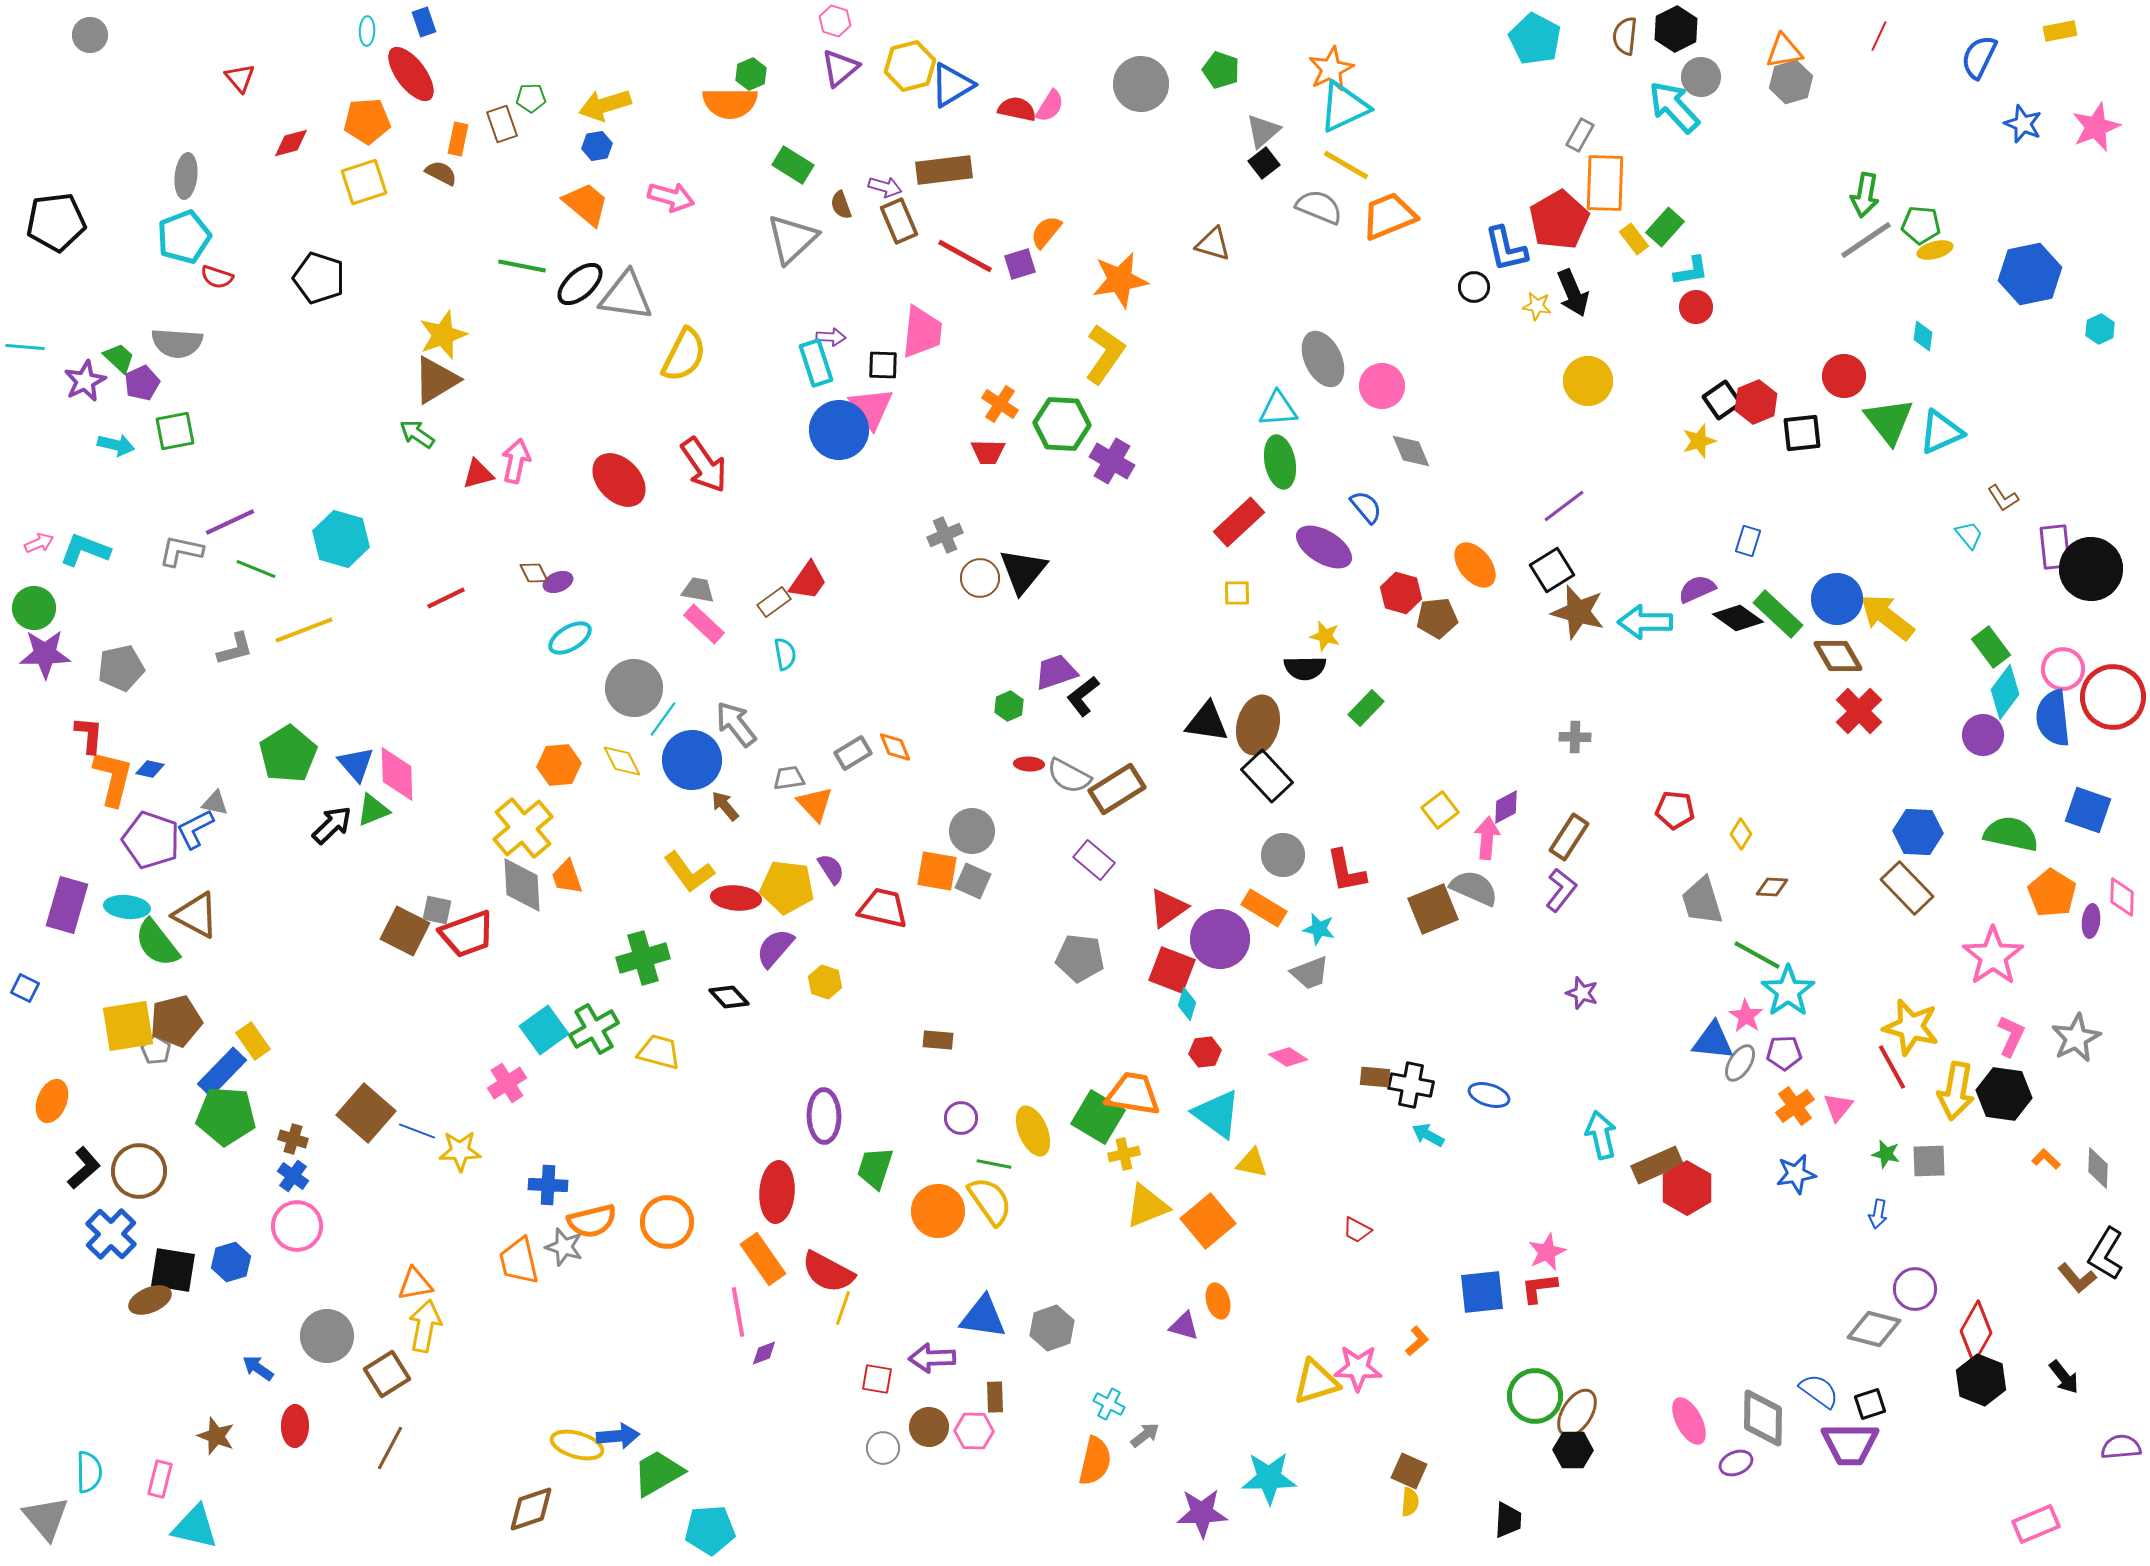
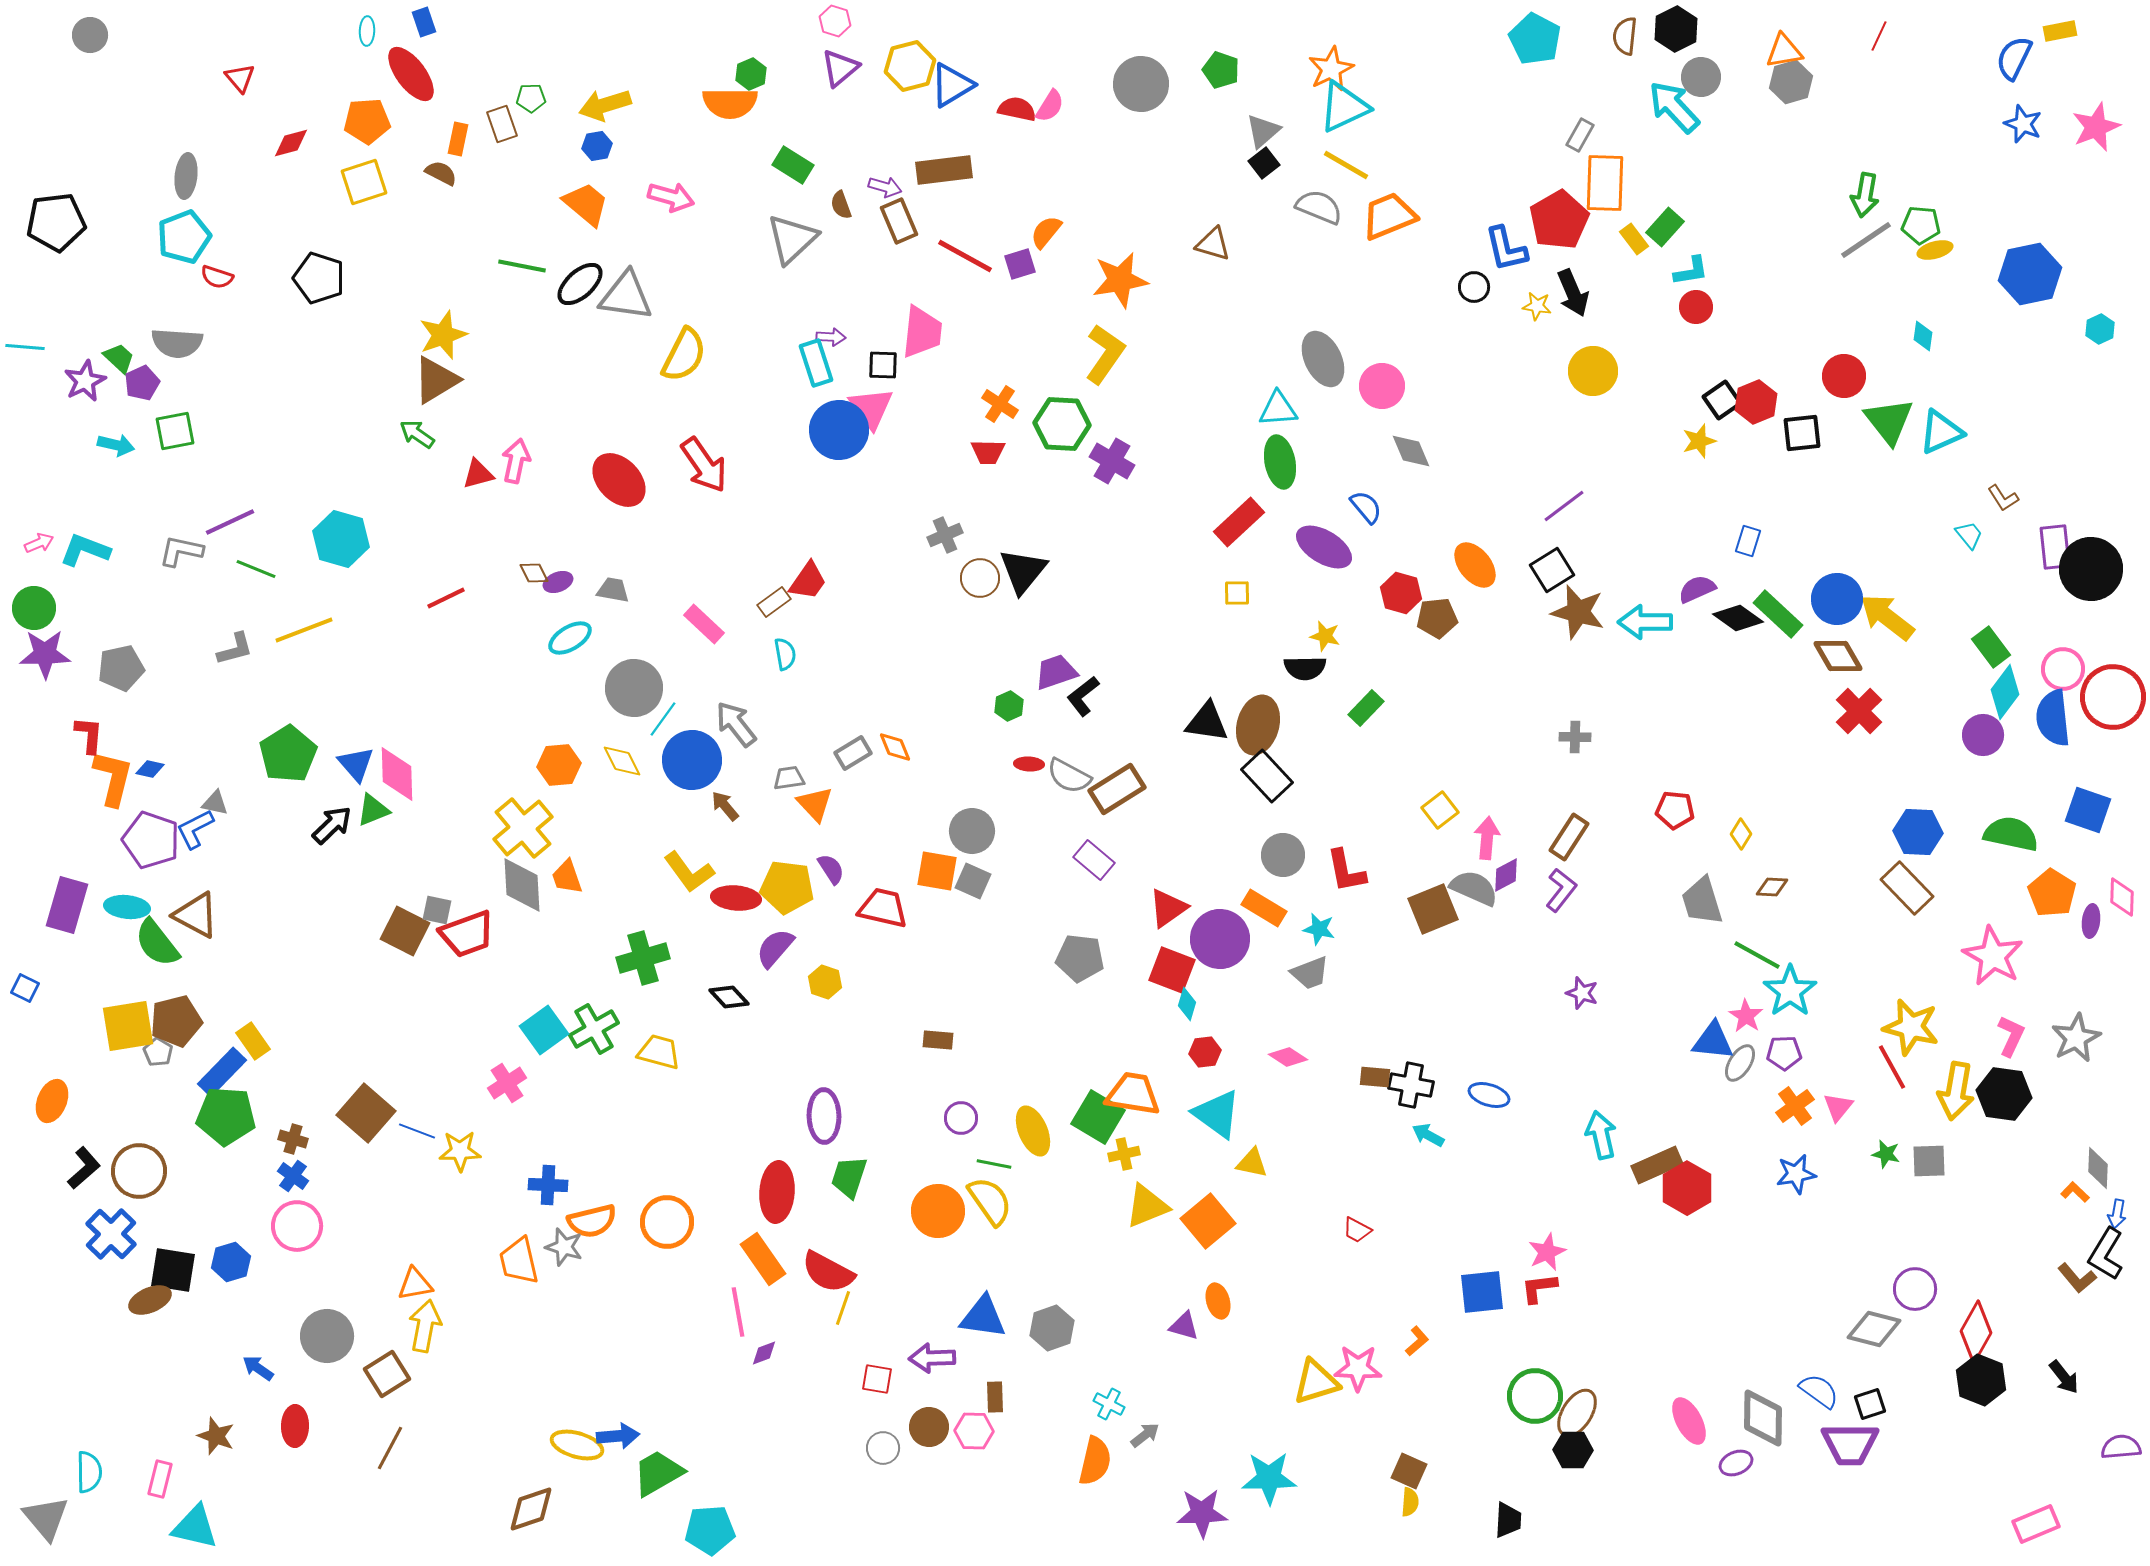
blue semicircle at (1979, 57): moved 35 px right, 1 px down
yellow circle at (1588, 381): moved 5 px right, 10 px up
gray trapezoid at (698, 590): moved 85 px left
purple diamond at (1506, 807): moved 68 px down
pink star at (1993, 956): rotated 8 degrees counterclockwise
cyan star at (1788, 991): moved 2 px right
gray pentagon at (156, 1050): moved 2 px right, 2 px down
orange L-shape at (2046, 1159): moved 29 px right, 33 px down
green trapezoid at (875, 1168): moved 26 px left, 9 px down
blue arrow at (1878, 1214): moved 239 px right
